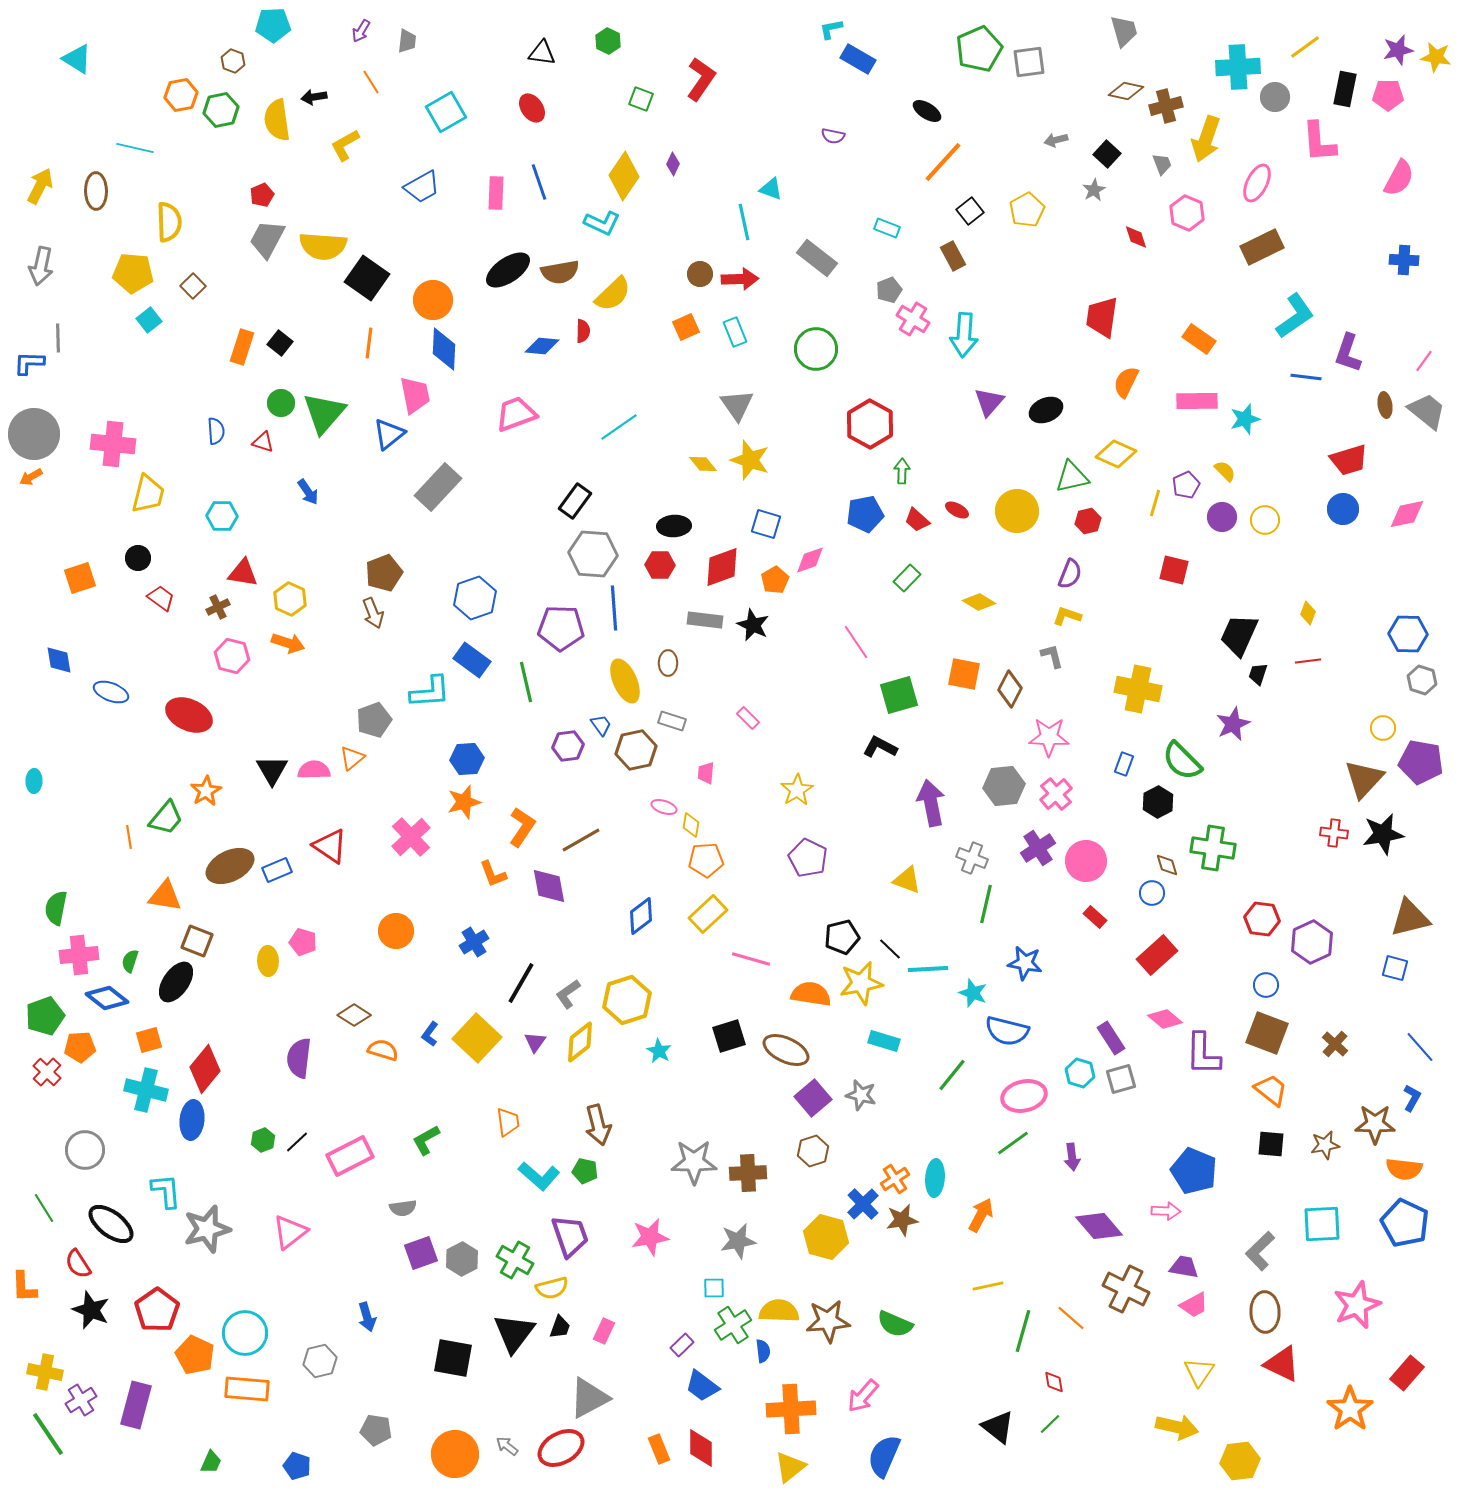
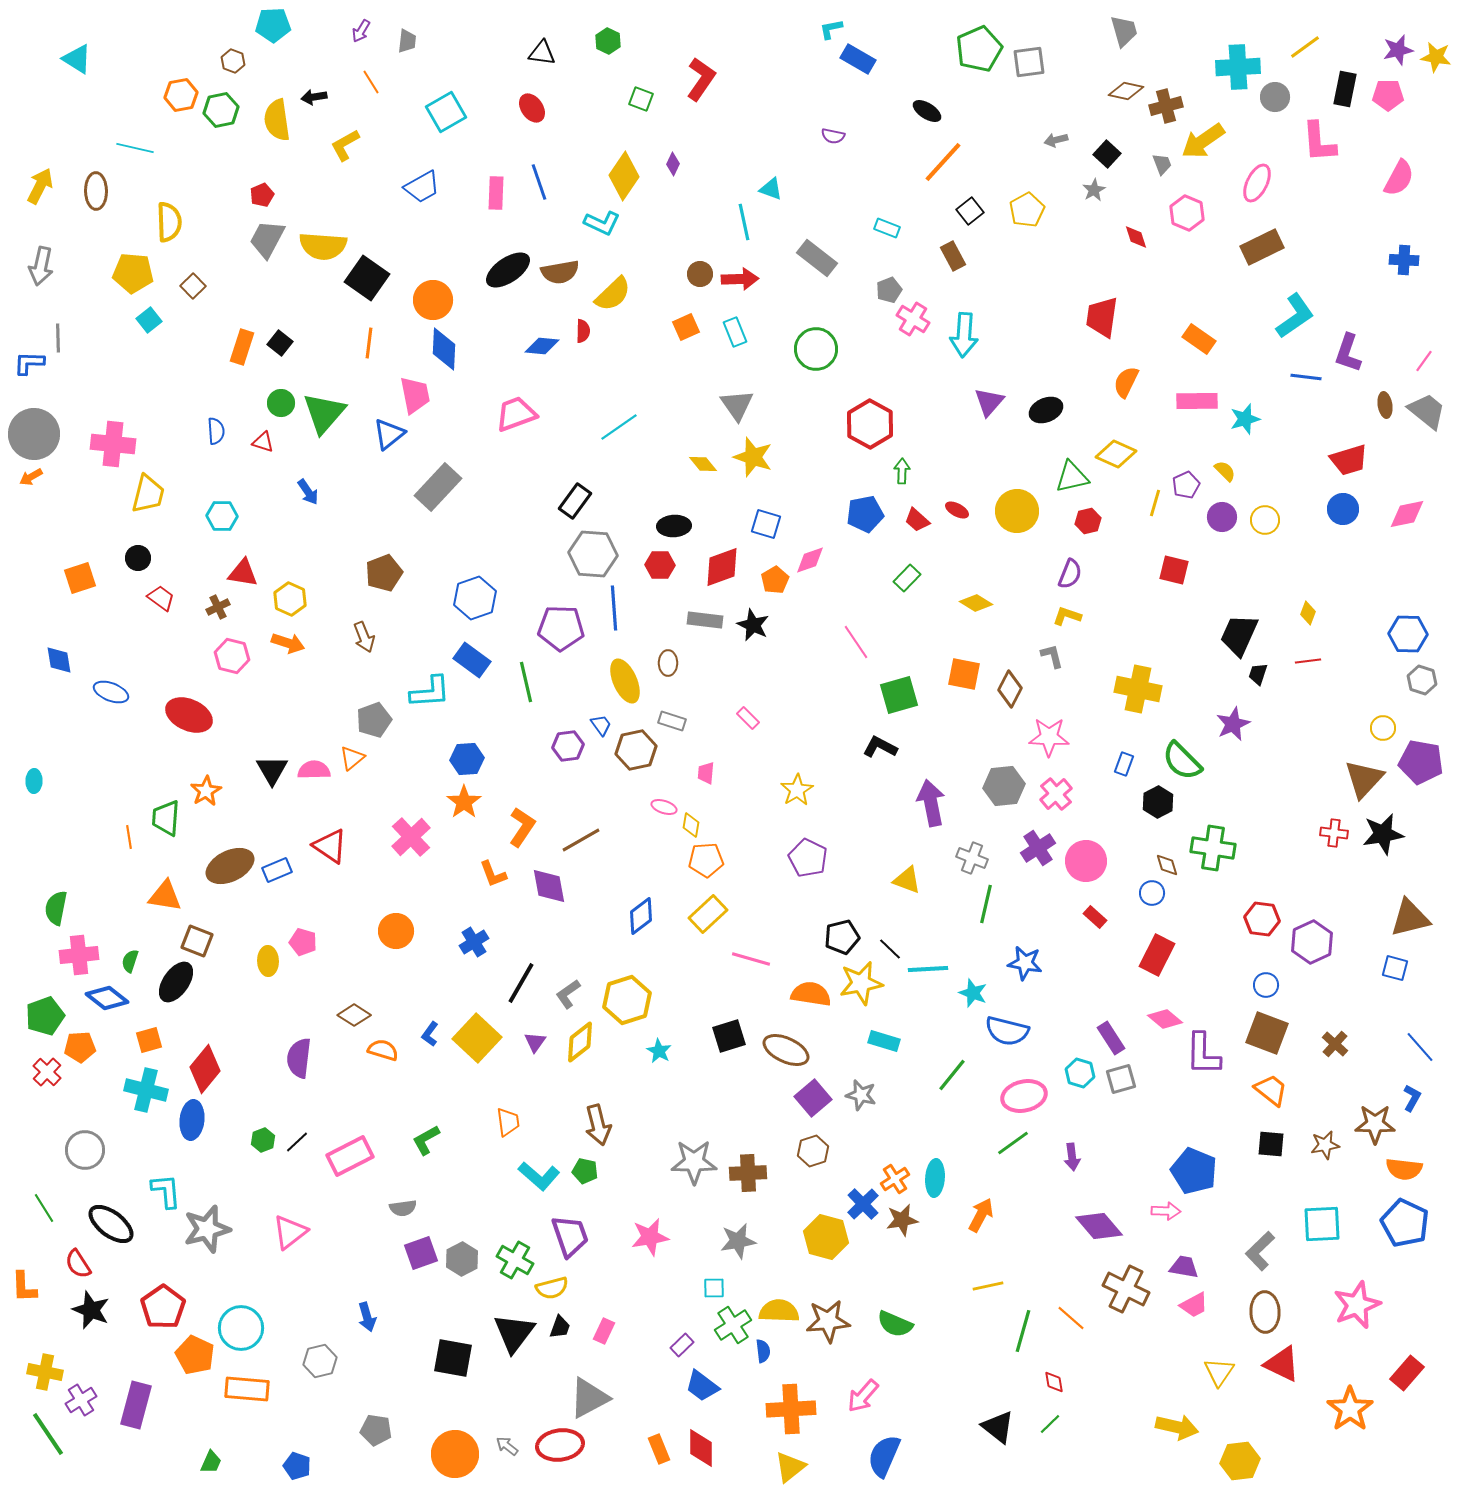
yellow arrow at (1206, 139): moved 3 px left, 2 px down; rotated 36 degrees clockwise
yellow star at (750, 460): moved 3 px right, 3 px up
yellow diamond at (979, 602): moved 3 px left, 1 px down
brown arrow at (373, 613): moved 9 px left, 24 px down
orange star at (464, 802): rotated 20 degrees counterclockwise
green trapezoid at (166, 818): rotated 144 degrees clockwise
red rectangle at (1157, 955): rotated 21 degrees counterclockwise
red pentagon at (157, 1310): moved 6 px right, 3 px up
cyan circle at (245, 1333): moved 4 px left, 5 px up
yellow triangle at (1199, 1372): moved 20 px right
red ellipse at (561, 1448): moved 1 px left, 3 px up; rotated 21 degrees clockwise
